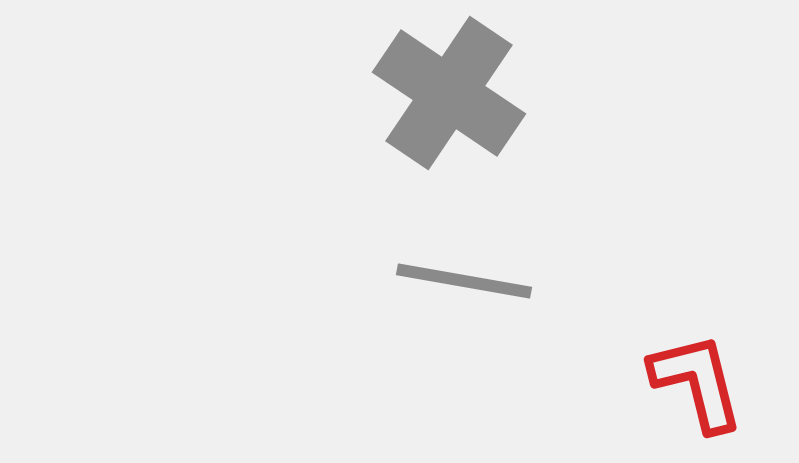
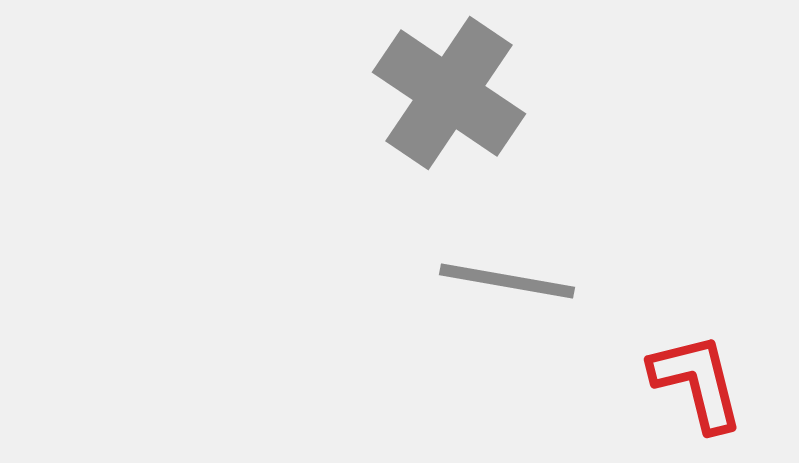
gray line: moved 43 px right
